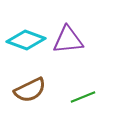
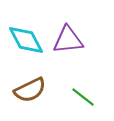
cyan diamond: rotated 42 degrees clockwise
green line: rotated 60 degrees clockwise
